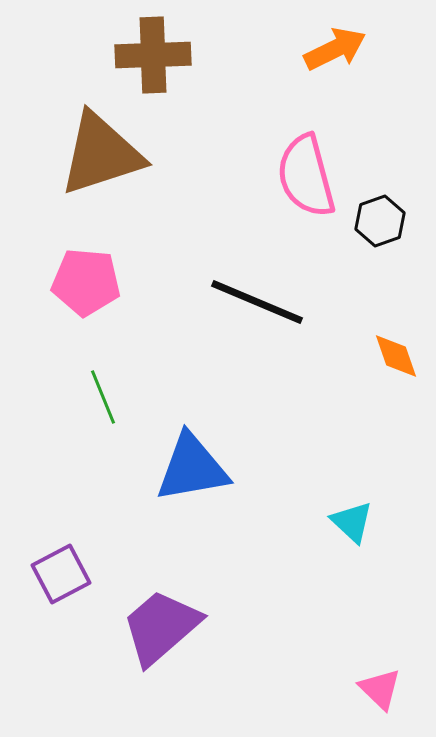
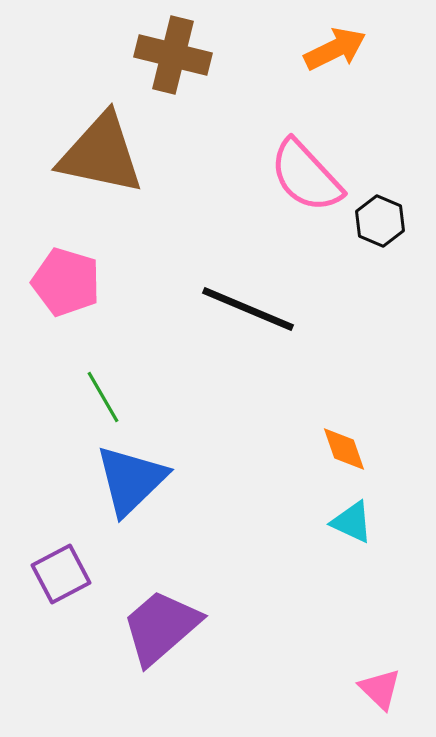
brown cross: moved 20 px right; rotated 16 degrees clockwise
brown triangle: rotated 30 degrees clockwise
pink semicircle: rotated 28 degrees counterclockwise
black hexagon: rotated 18 degrees counterclockwise
pink pentagon: moved 20 px left; rotated 12 degrees clockwise
black line: moved 9 px left, 7 px down
orange diamond: moved 52 px left, 93 px down
green line: rotated 8 degrees counterclockwise
blue triangle: moved 61 px left, 12 px down; rotated 34 degrees counterclockwise
cyan triangle: rotated 18 degrees counterclockwise
